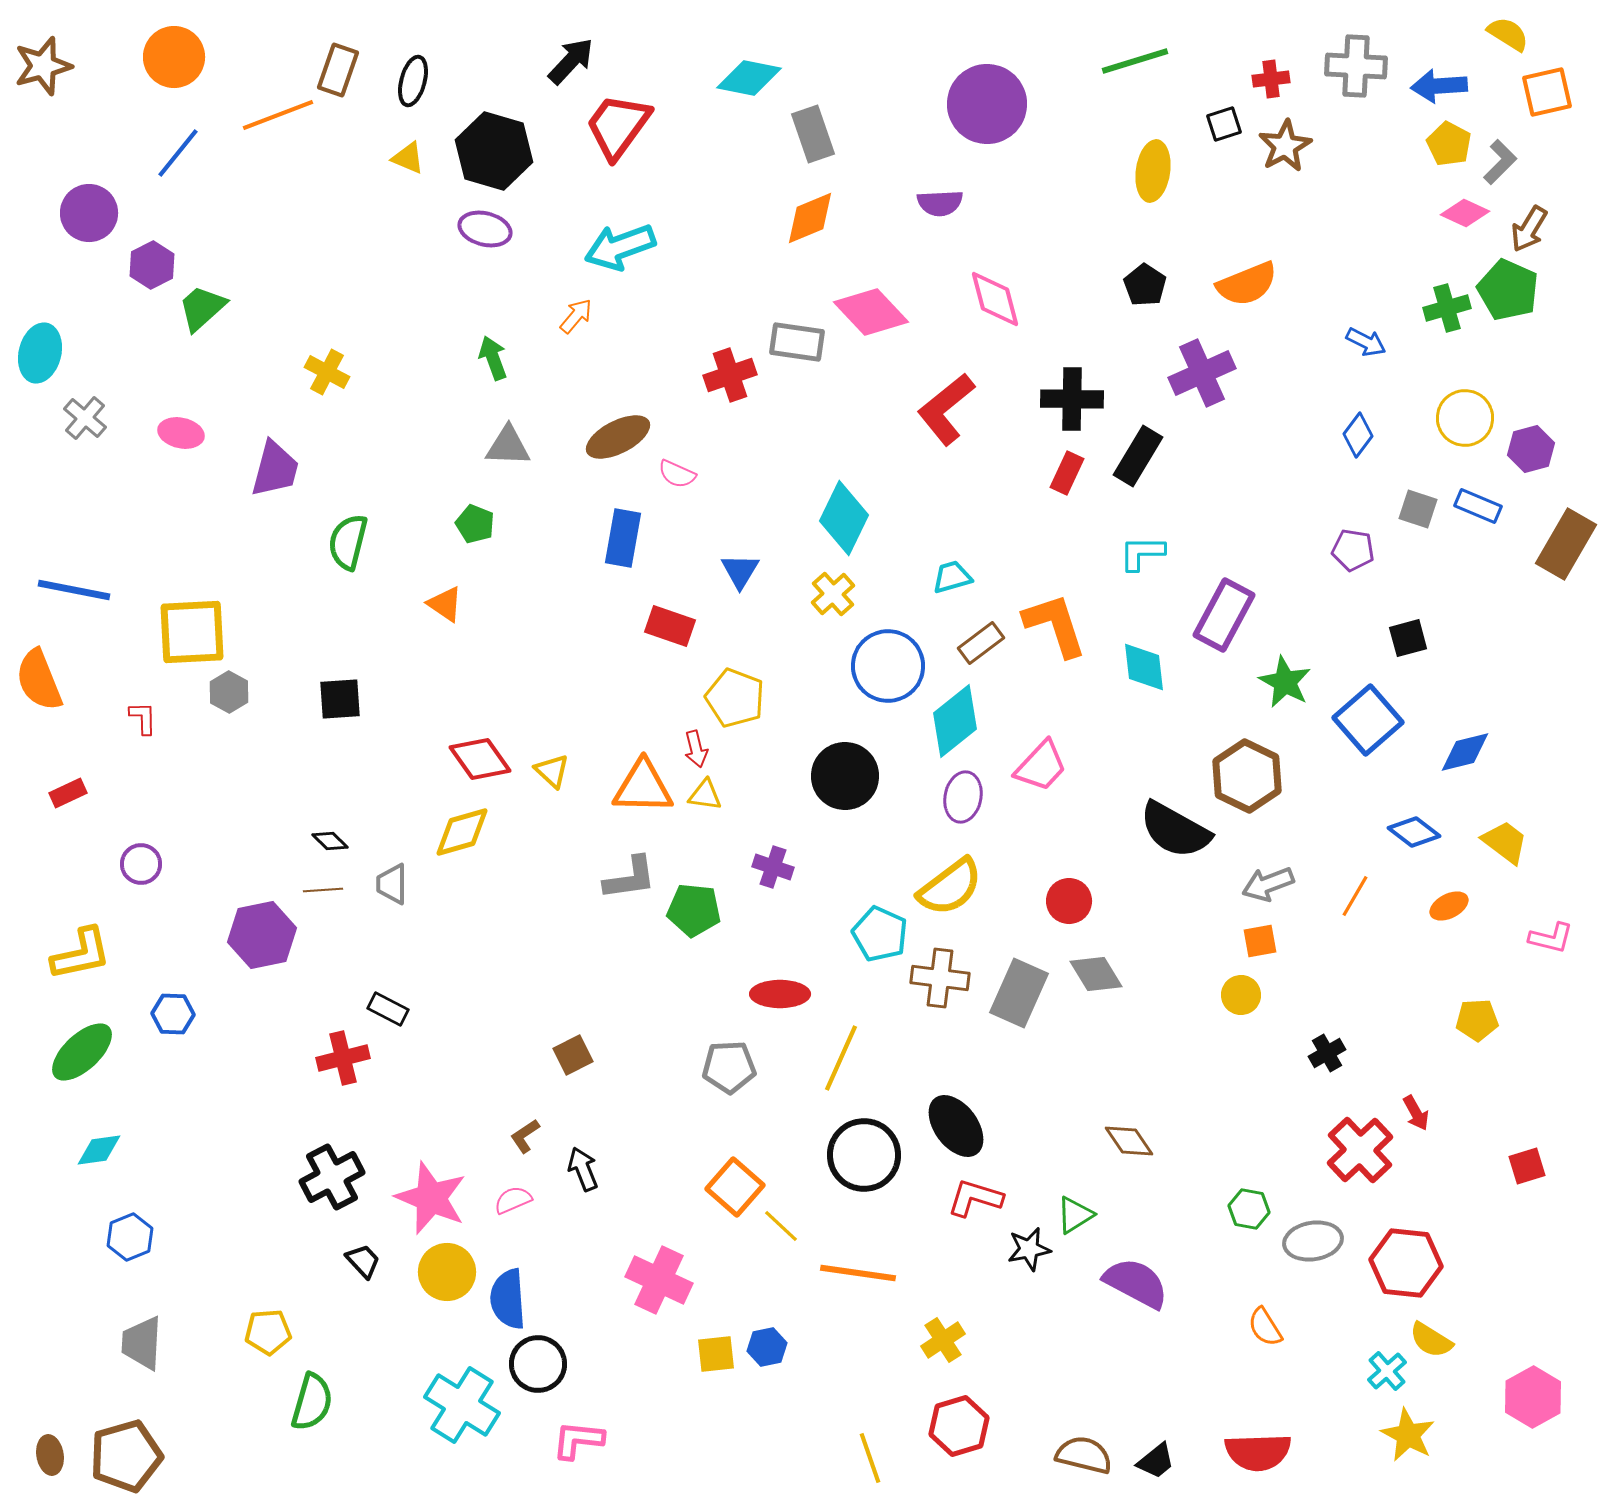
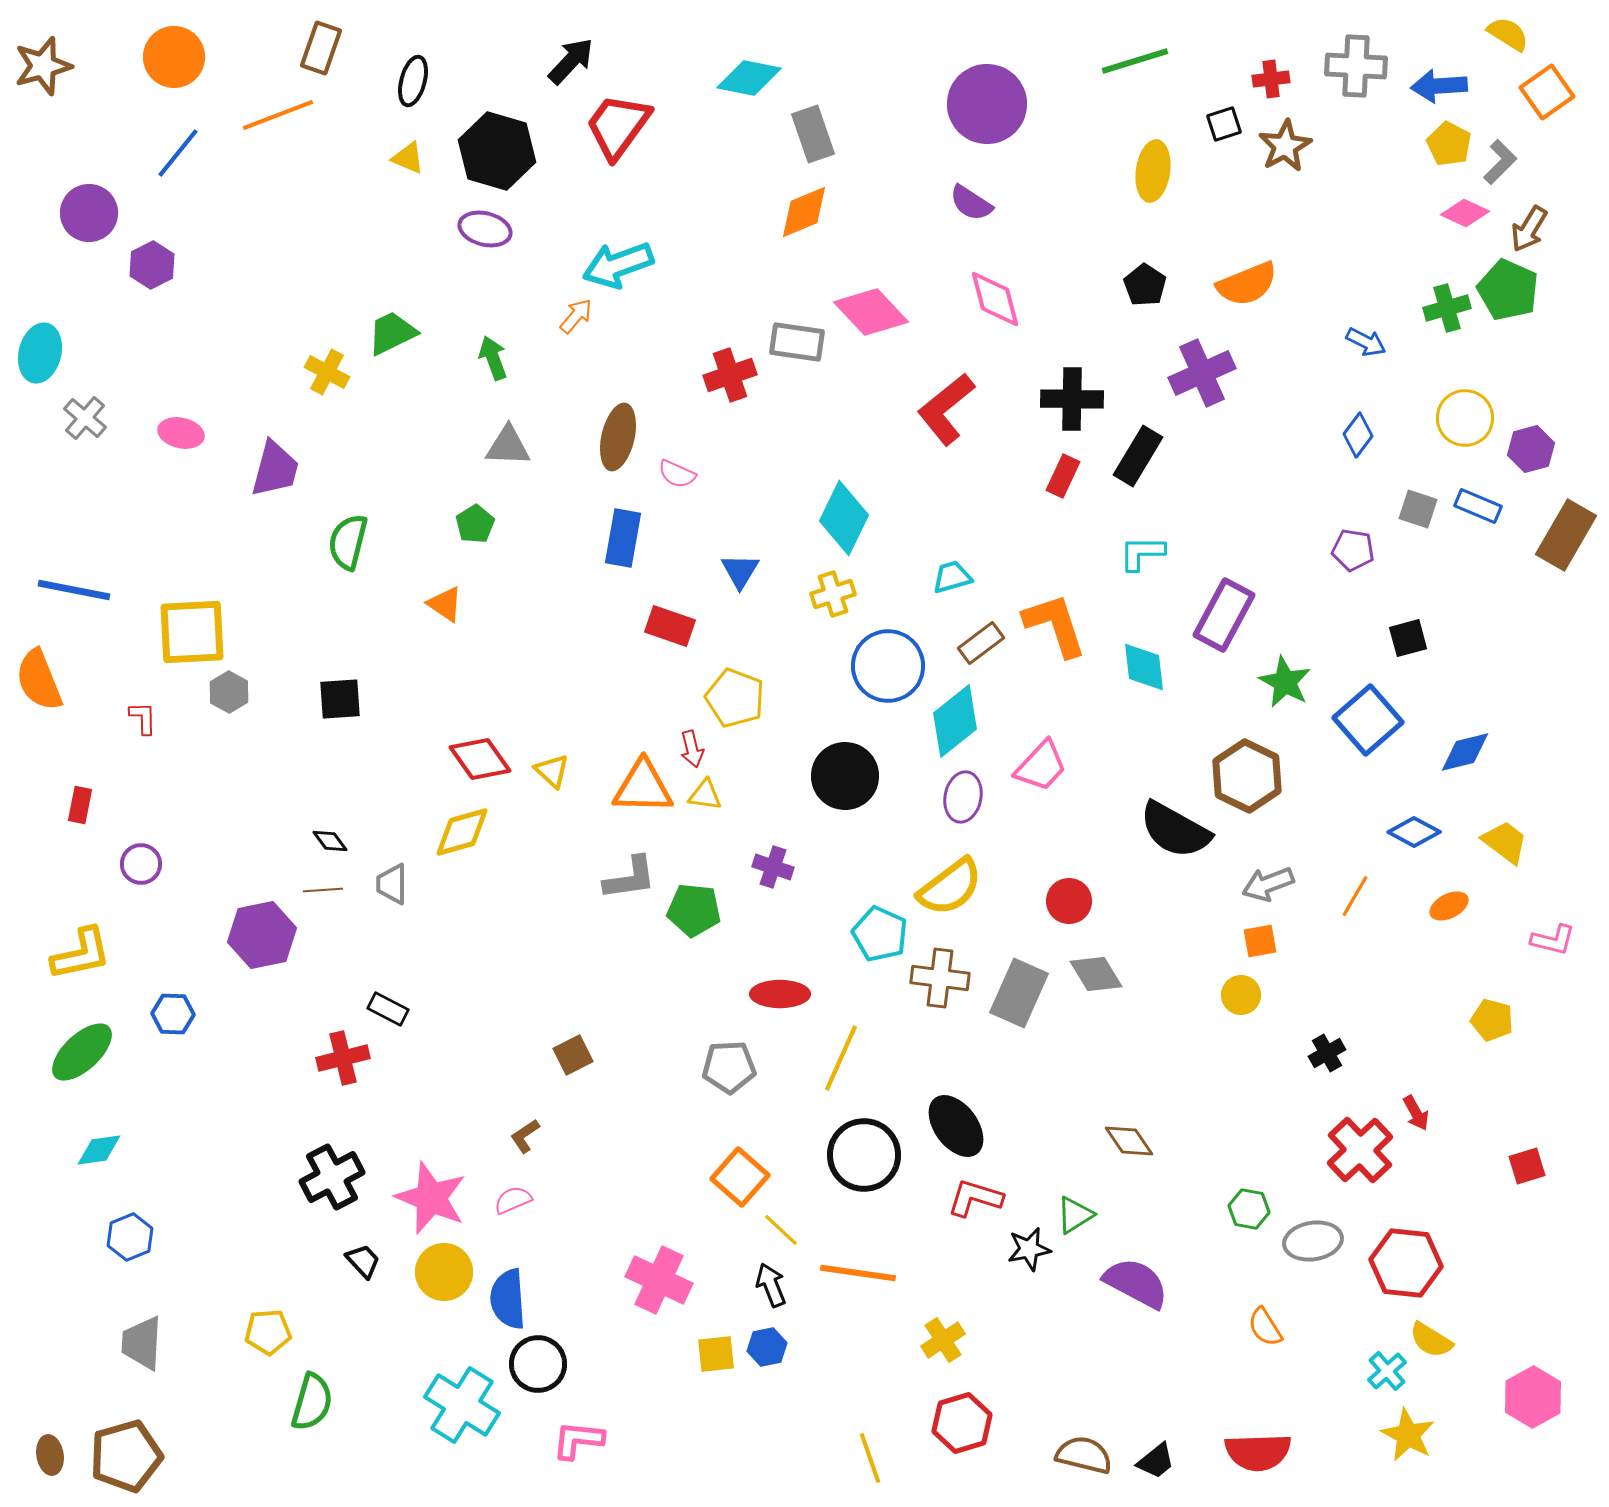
brown rectangle at (338, 70): moved 17 px left, 22 px up
orange square at (1547, 92): rotated 22 degrees counterclockwise
black hexagon at (494, 151): moved 3 px right
purple semicircle at (940, 203): moved 31 px right; rotated 36 degrees clockwise
orange diamond at (810, 218): moved 6 px left, 6 px up
cyan arrow at (620, 247): moved 2 px left, 18 px down
green trapezoid at (202, 308): moved 190 px right, 25 px down; rotated 16 degrees clockwise
brown ellipse at (618, 437): rotated 50 degrees counterclockwise
red rectangle at (1067, 473): moved 4 px left, 3 px down
green pentagon at (475, 524): rotated 18 degrees clockwise
brown rectangle at (1566, 544): moved 9 px up
yellow cross at (833, 594): rotated 24 degrees clockwise
red arrow at (696, 749): moved 4 px left
red rectangle at (68, 793): moved 12 px right, 12 px down; rotated 54 degrees counterclockwise
blue diamond at (1414, 832): rotated 9 degrees counterclockwise
black diamond at (330, 841): rotated 9 degrees clockwise
pink L-shape at (1551, 938): moved 2 px right, 2 px down
yellow pentagon at (1477, 1020): moved 15 px right; rotated 18 degrees clockwise
black arrow at (583, 1169): moved 188 px right, 116 px down
orange square at (735, 1187): moved 5 px right, 10 px up
yellow line at (781, 1226): moved 4 px down
yellow circle at (447, 1272): moved 3 px left
red hexagon at (959, 1426): moved 3 px right, 3 px up
